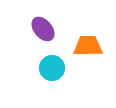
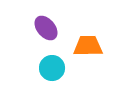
purple ellipse: moved 3 px right, 1 px up
